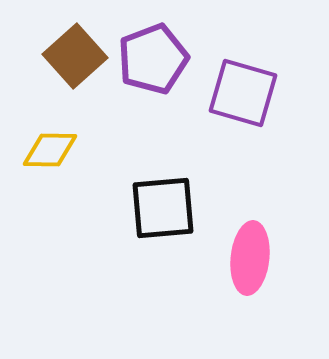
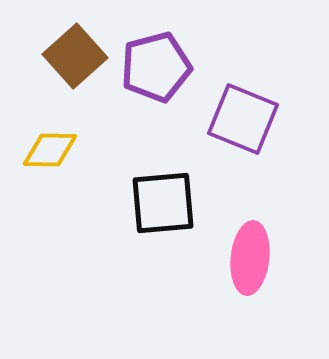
purple pentagon: moved 3 px right, 8 px down; rotated 6 degrees clockwise
purple square: moved 26 px down; rotated 6 degrees clockwise
black square: moved 5 px up
